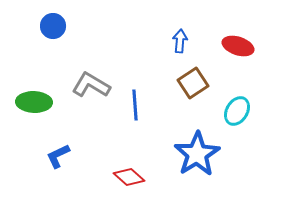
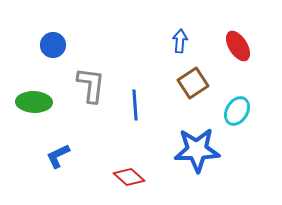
blue circle: moved 19 px down
red ellipse: rotated 40 degrees clockwise
gray L-shape: rotated 66 degrees clockwise
blue star: moved 4 px up; rotated 30 degrees clockwise
